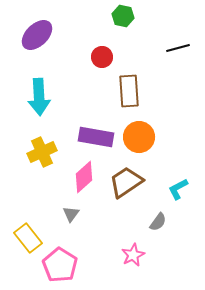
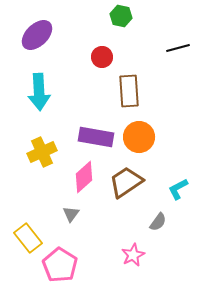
green hexagon: moved 2 px left
cyan arrow: moved 5 px up
